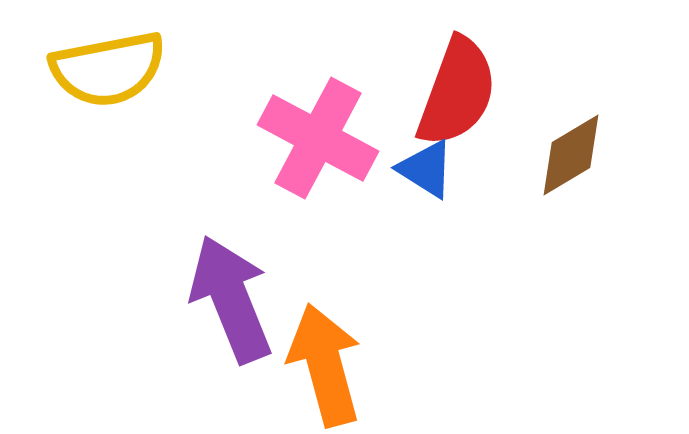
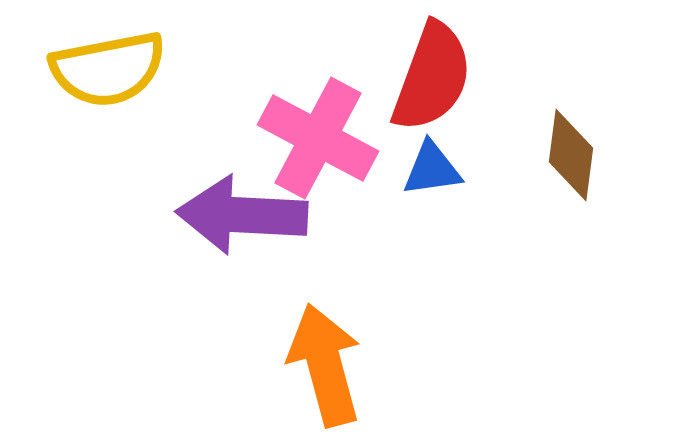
red semicircle: moved 25 px left, 15 px up
brown diamond: rotated 52 degrees counterclockwise
blue triangle: moved 6 px right; rotated 40 degrees counterclockwise
purple arrow: moved 11 px right, 84 px up; rotated 65 degrees counterclockwise
